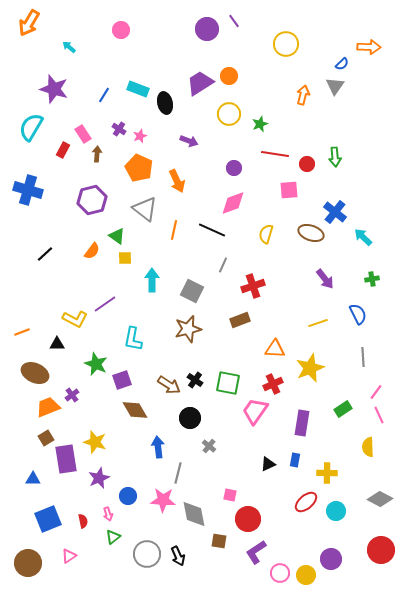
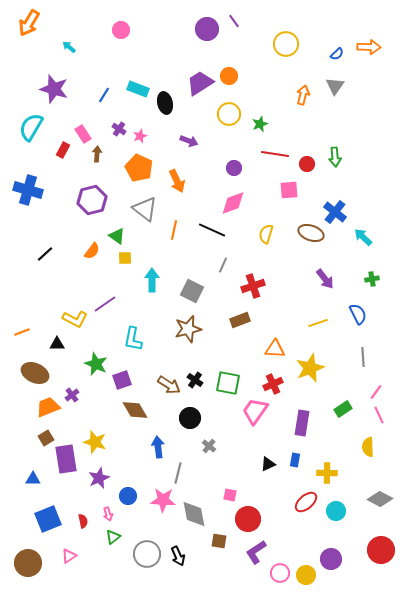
blue semicircle at (342, 64): moved 5 px left, 10 px up
